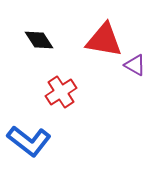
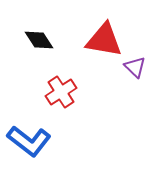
purple triangle: moved 2 px down; rotated 15 degrees clockwise
